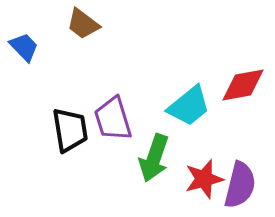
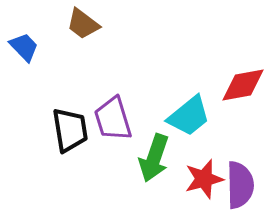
cyan trapezoid: moved 10 px down
purple semicircle: rotated 15 degrees counterclockwise
